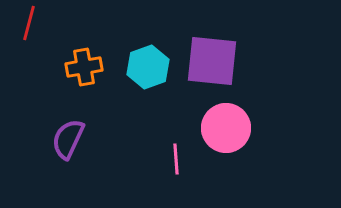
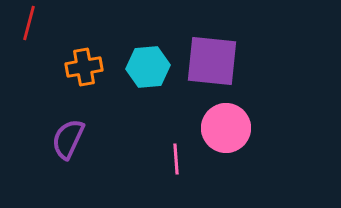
cyan hexagon: rotated 15 degrees clockwise
